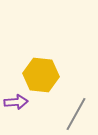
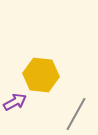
purple arrow: moved 1 px left; rotated 25 degrees counterclockwise
